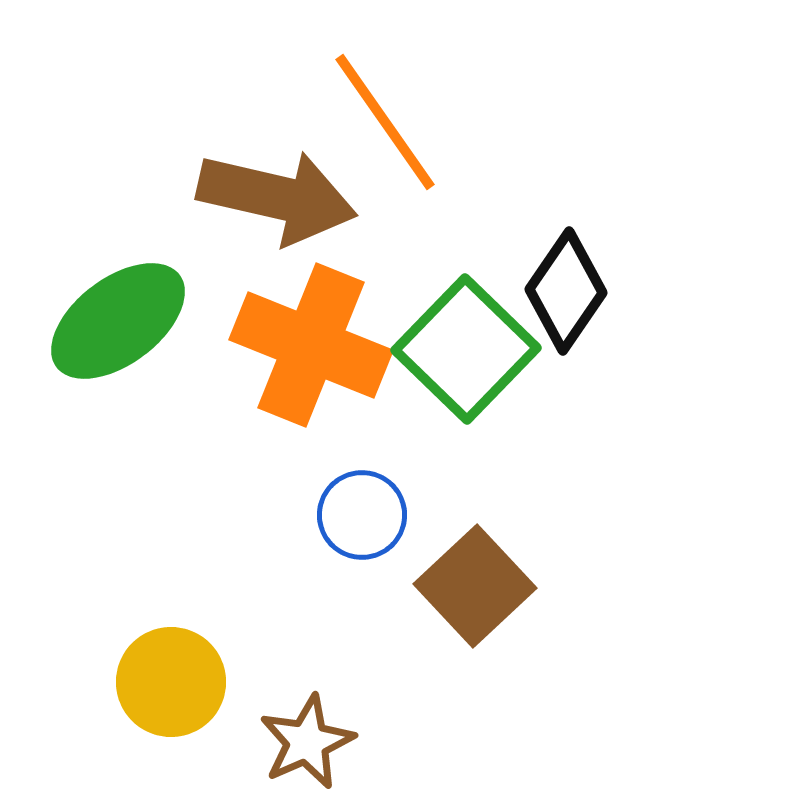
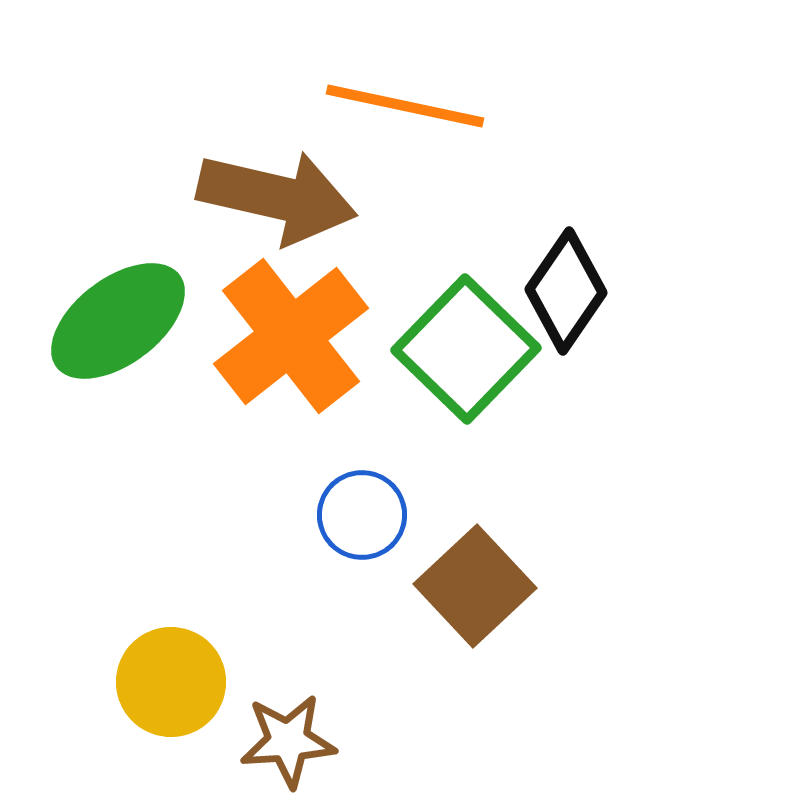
orange line: moved 20 px right, 16 px up; rotated 43 degrees counterclockwise
orange cross: moved 20 px left, 9 px up; rotated 30 degrees clockwise
brown star: moved 19 px left, 1 px up; rotated 20 degrees clockwise
